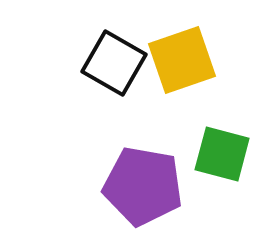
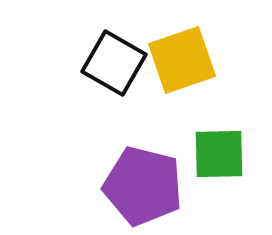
green square: moved 3 px left; rotated 16 degrees counterclockwise
purple pentagon: rotated 4 degrees clockwise
